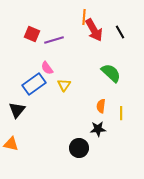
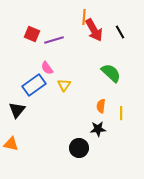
blue rectangle: moved 1 px down
